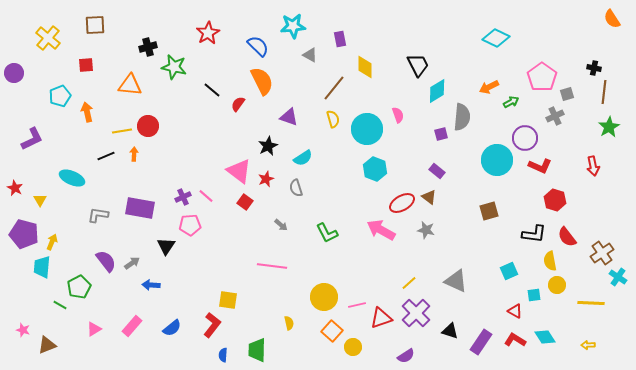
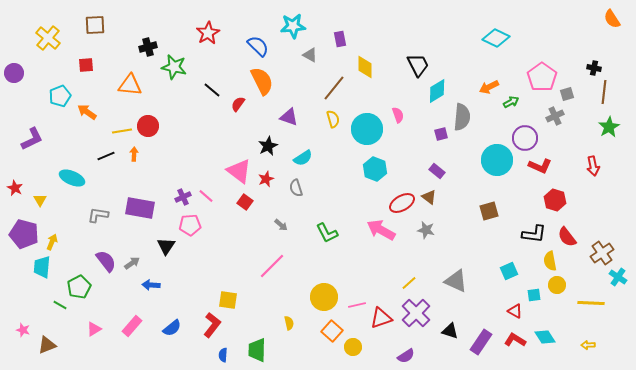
orange arrow at (87, 112): rotated 42 degrees counterclockwise
pink line at (272, 266): rotated 52 degrees counterclockwise
